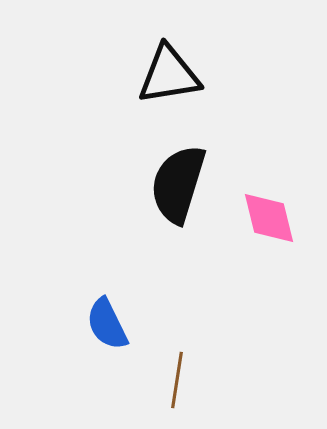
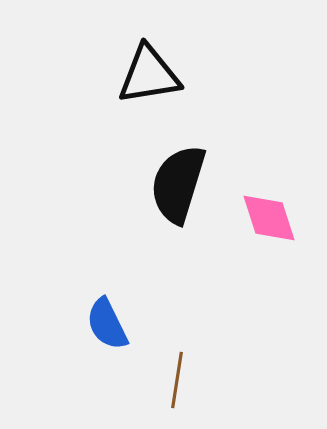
black triangle: moved 20 px left
pink diamond: rotated 4 degrees counterclockwise
